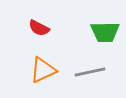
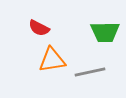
orange triangle: moved 9 px right, 10 px up; rotated 16 degrees clockwise
